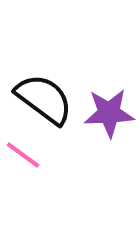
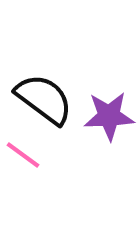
purple star: moved 3 px down
